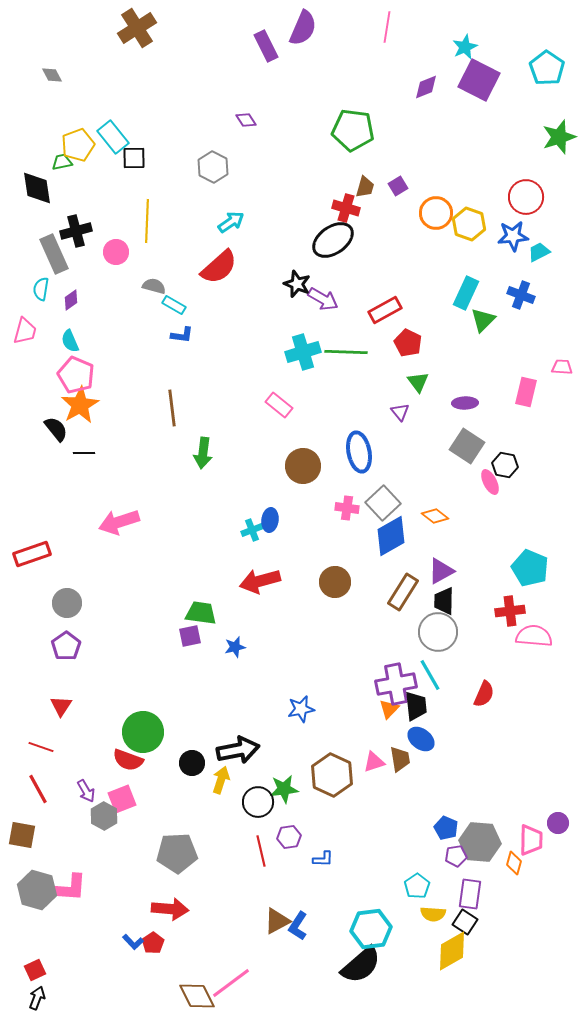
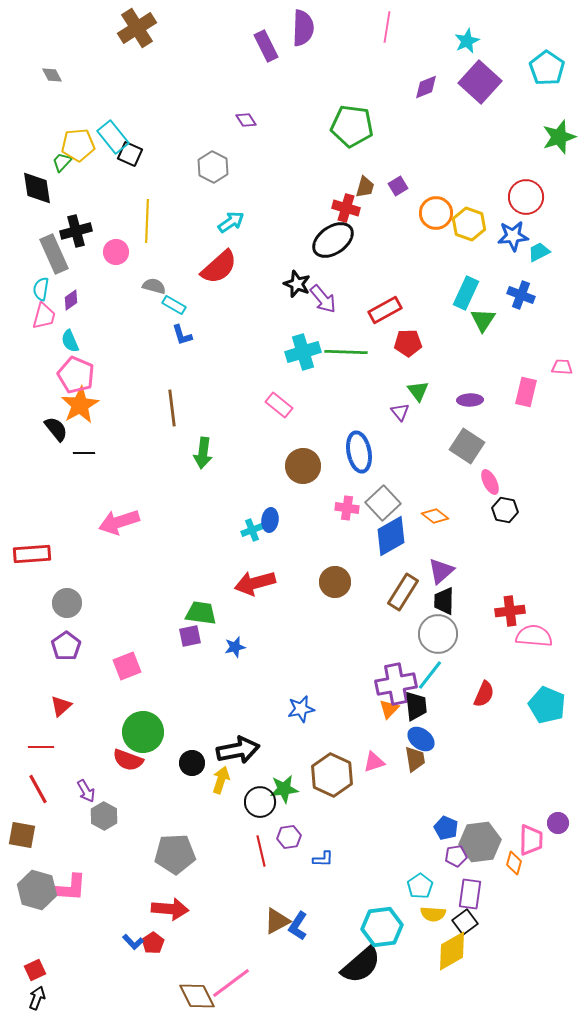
purple semicircle at (303, 28): rotated 21 degrees counterclockwise
cyan star at (465, 47): moved 2 px right, 6 px up
purple square at (479, 80): moved 1 px right, 2 px down; rotated 15 degrees clockwise
green pentagon at (353, 130): moved 1 px left, 4 px up
yellow pentagon at (78, 145): rotated 16 degrees clockwise
black square at (134, 158): moved 4 px left, 4 px up; rotated 25 degrees clockwise
green trapezoid at (62, 162): rotated 35 degrees counterclockwise
purple arrow at (323, 299): rotated 20 degrees clockwise
green triangle at (483, 320): rotated 12 degrees counterclockwise
pink trapezoid at (25, 331): moved 19 px right, 15 px up
blue L-shape at (182, 335): rotated 65 degrees clockwise
red pentagon at (408, 343): rotated 28 degrees counterclockwise
green triangle at (418, 382): moved 9 px down
purple ellipse at (465, 403): moved 5 px right, 3 px up
black hexagon at (505, 465): moved 45 px down
red rectangle at (32, 554): rotated 15 degrees clockwise
cyan pentagon at (530, 568): moved 17 px right, 137 px down
purple triangle at (441, 571): rotated 12 degrees counterclockwise
red arrow at (260, 581): moved 5 px left, 2 px down
gray circle at (438, 632): moved 2 px down
cyan line at (430, 675): rotated 68 degrees clockwise
red triangle at (61, 706): rotated 15 degrees clockwise
red line at (41, 747): rotated 20 degrees counterclockwise
brown trapezoid at (400, 759): moved 15 px right
pink square at (122, 799): moved 5 px right, 133 px up
black circle at (258, 802): moved 2 px right
gray hexagon at (480, 842): rotated 12 degrees counterclockwise
gray pentagon at (177, 853): moved 2 px left, 1 px down
cyan pentagon at (417, 886): moved 3 px right
black square at (465, 922): rotated 20 degrees clockwise
cyan hexagon at (371, 929): moved 11 px right, 2 px up
